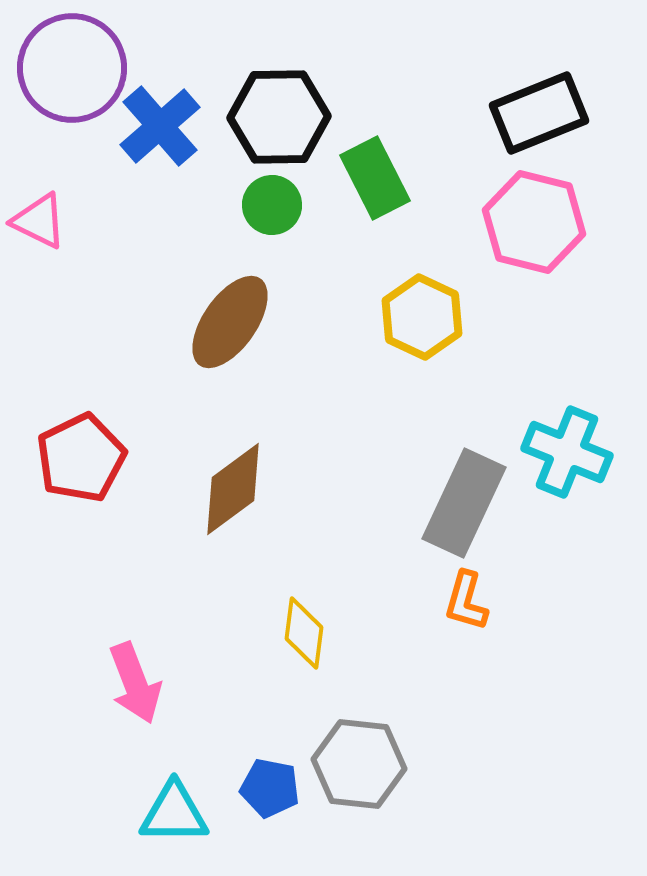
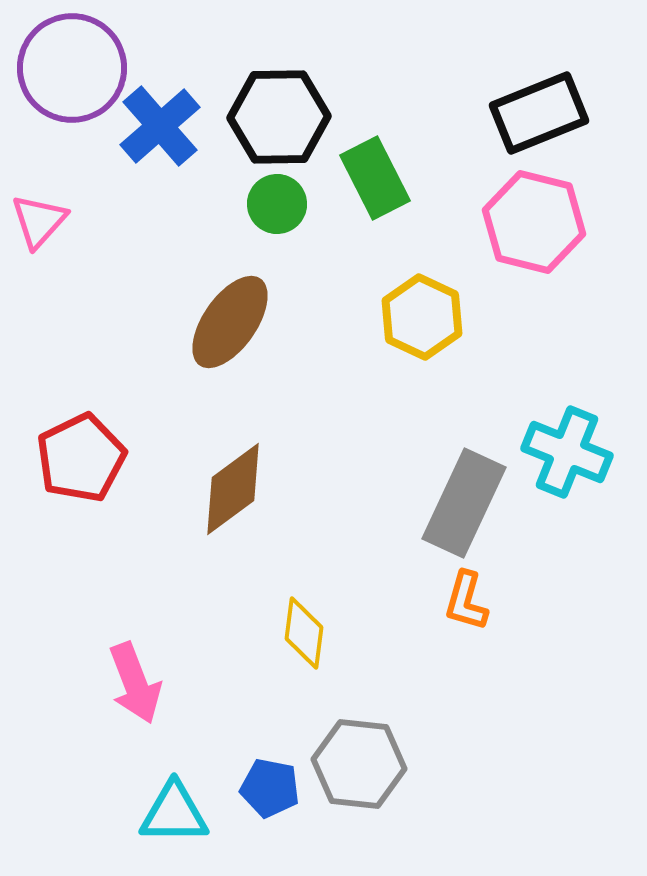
green circle: moved 5 px right, 1 px up
pink triangle: rotated 46 degrees clockwise
